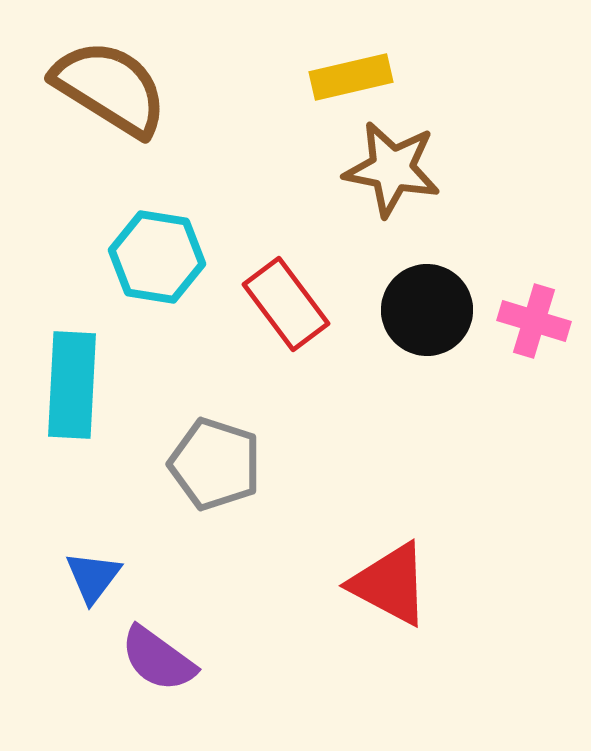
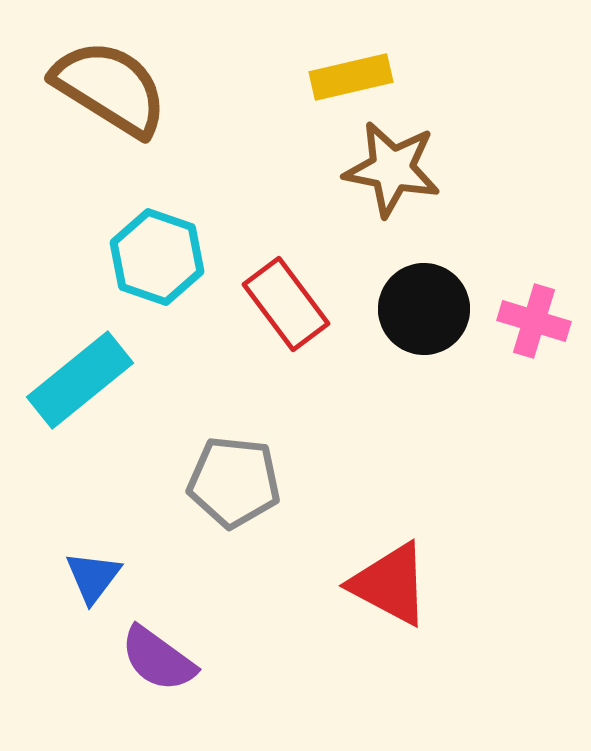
cyan hexagon: rotated 10 degrees clockwise
black circle: moved 3 px left, 1 px up
cyan rectangle: moved 8 px right, 5 px up; rotated 48 degrees clockwise
gray pentagon: moved 19 px right, 18 px down; rotated 12 degrees counterclockwise
